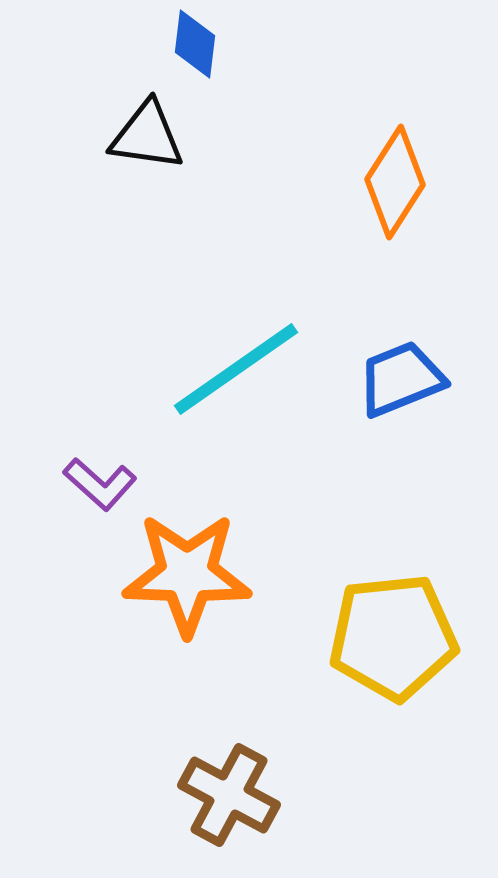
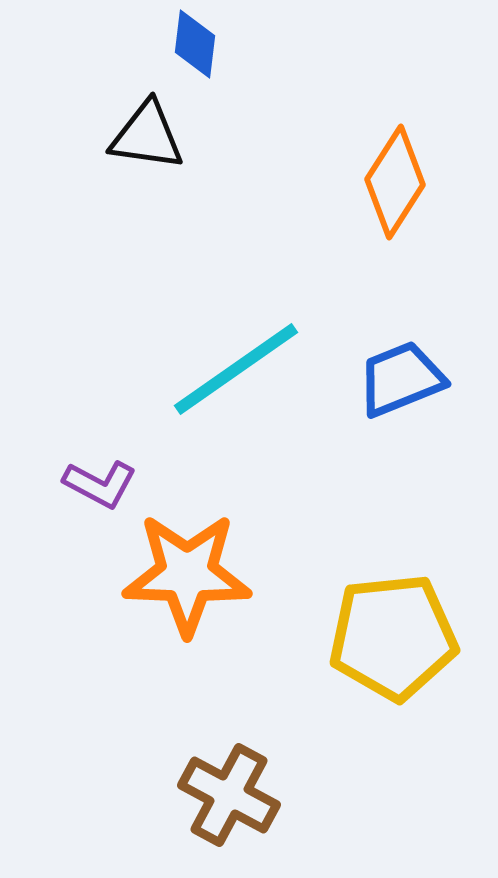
purple L-shape: rotated 14 degrees counterclockwise
